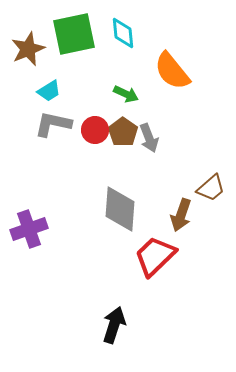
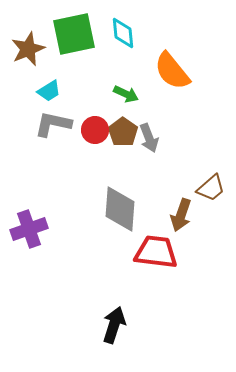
red trapezoid: moved 1 px right, 4 px up; rotated 51 degrees clockwise
